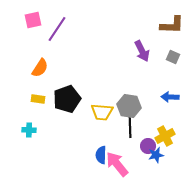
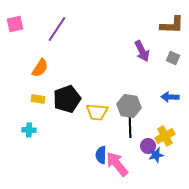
pink square: moved 18 px left, 4 px down
gray square: moved 1 px down
yellow trapezoid: moved 5 px left
